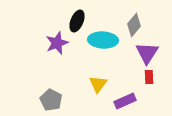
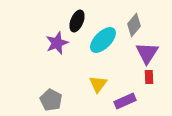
cyan ellipse: rotated 48 degrees counterclockwise
